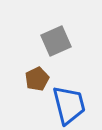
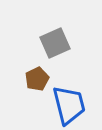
gray square: moved 1 px left, 2 px down
